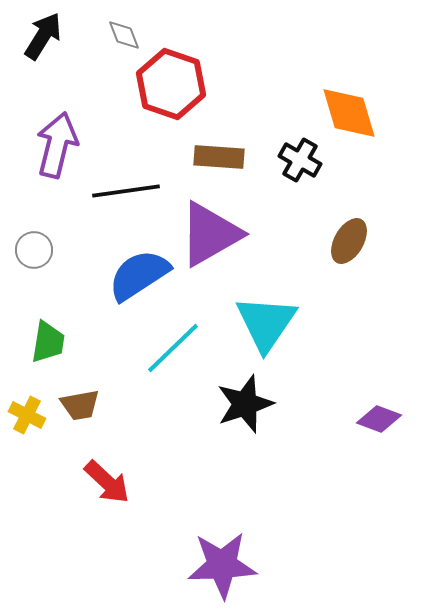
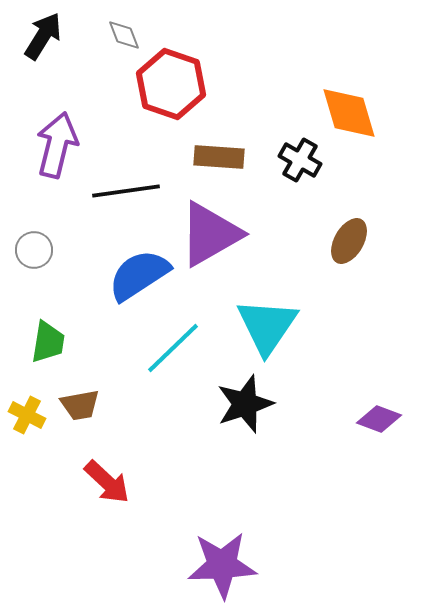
cyan triangle: moved 1 px right, 3 px down
